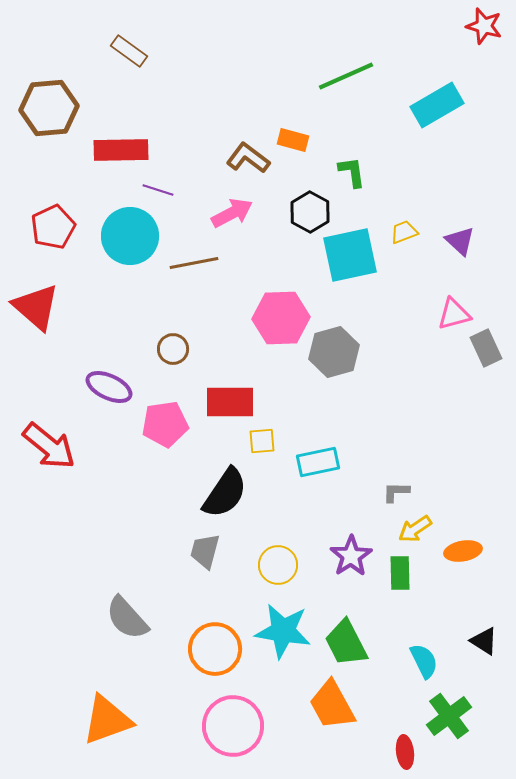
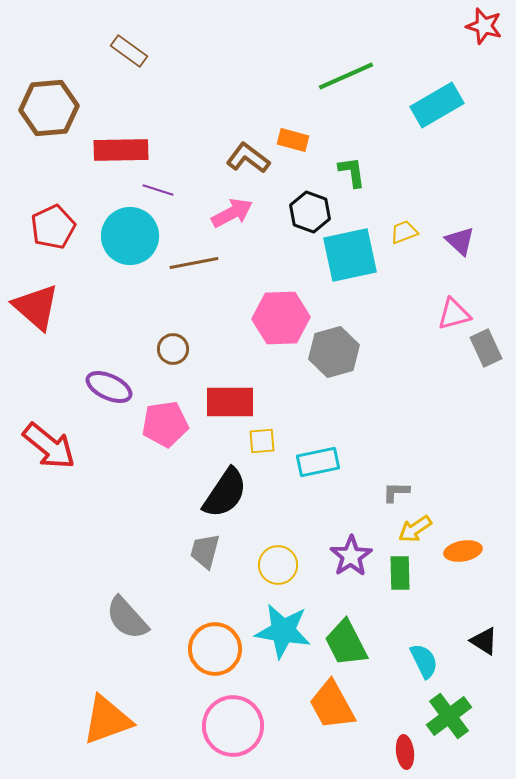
black hexagon at (310, 212): rotated 9 degrees counterclockwise
